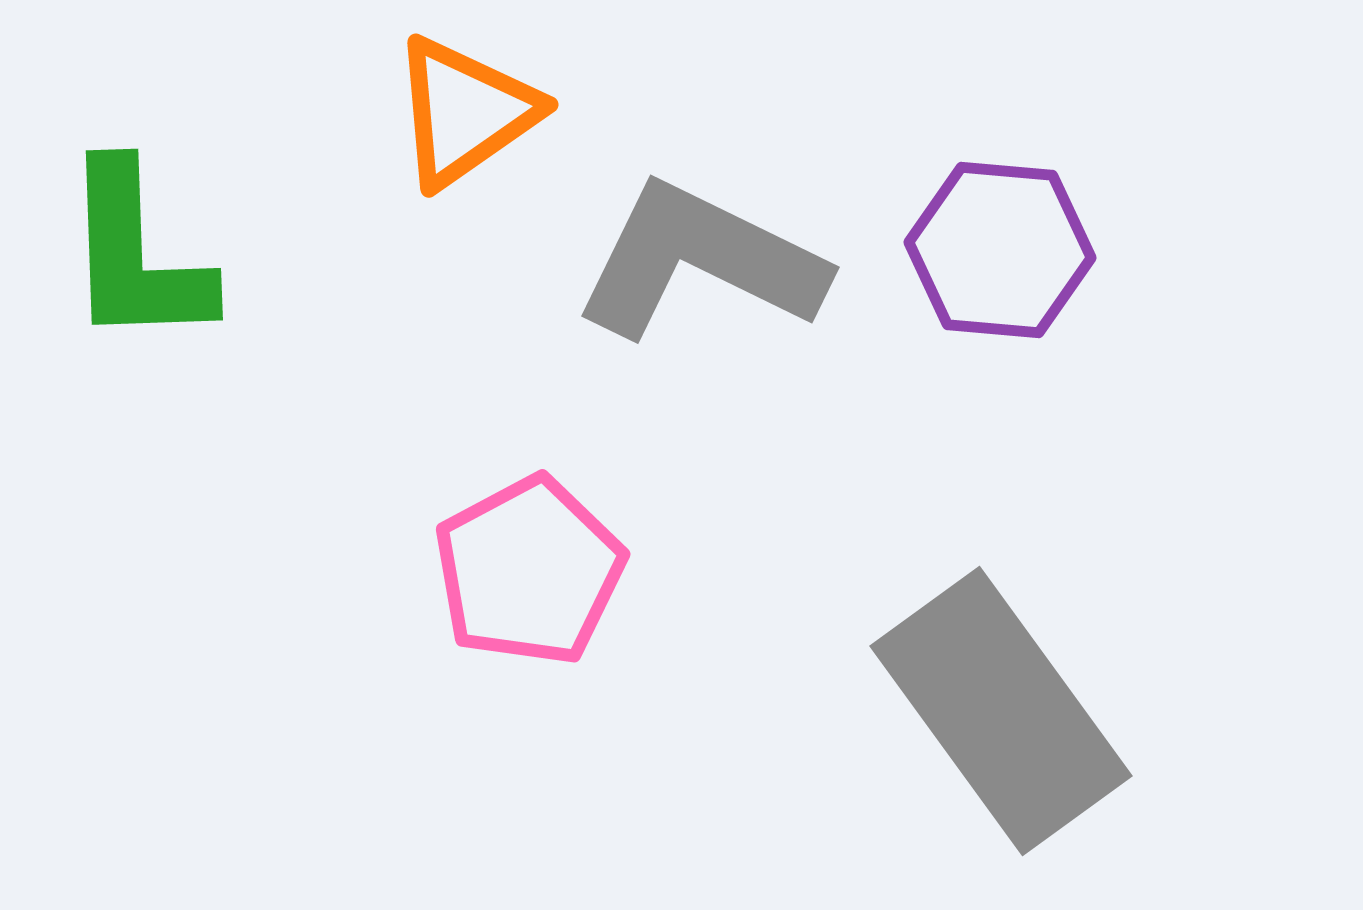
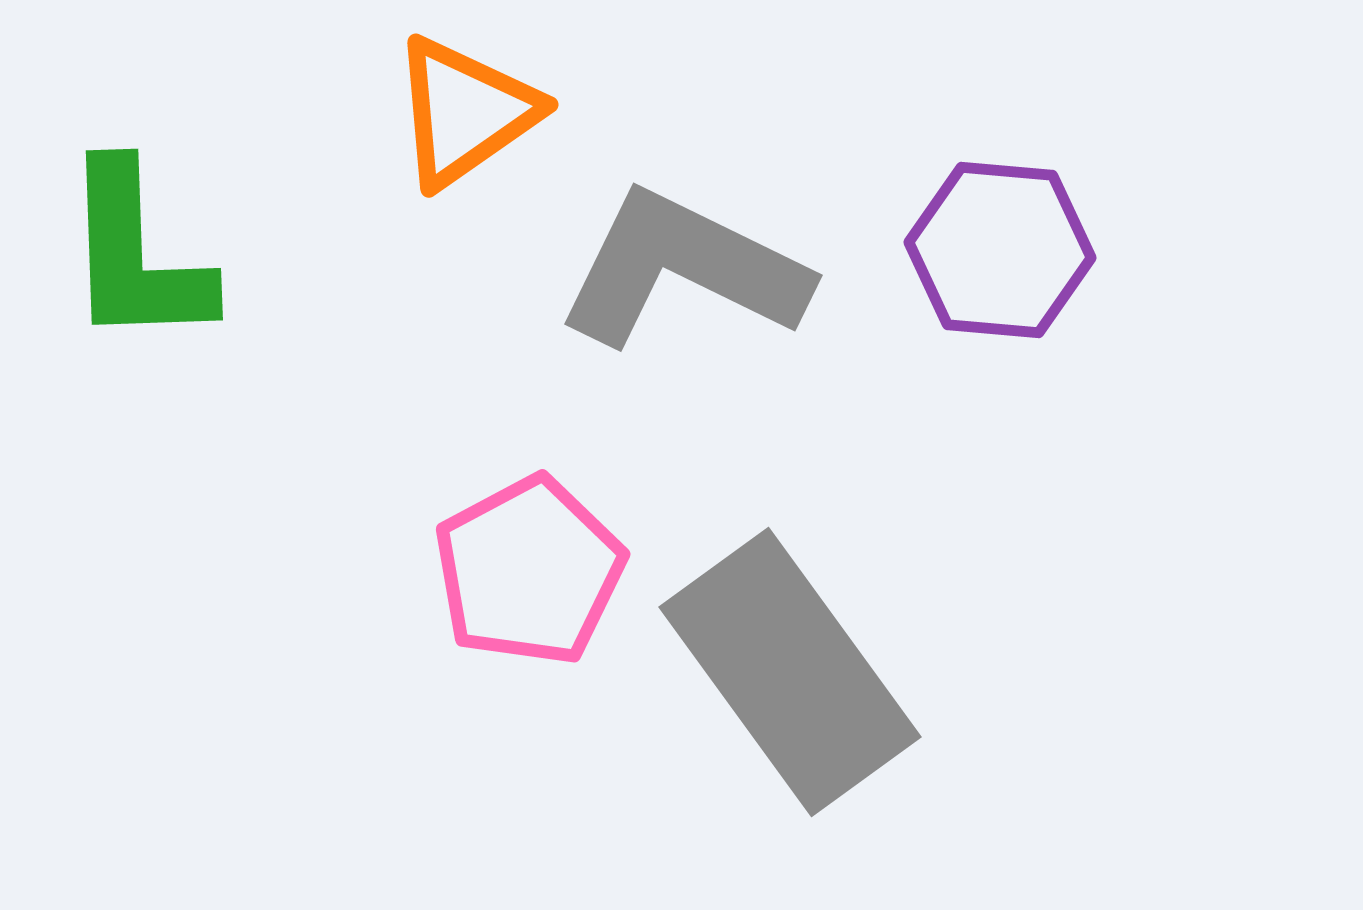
gray L-shape: moved 17 px left, 8 px down
gray rectangle: moved 211 px left, 39 px up
